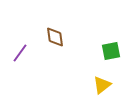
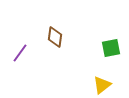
brown diamond: rotated 15 degrees clockwise
green square: moved 3 px up
